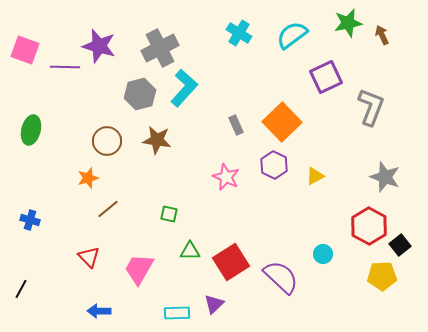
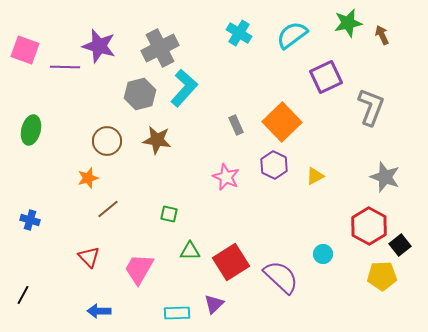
black line: moved 2 px right, 6 px down
